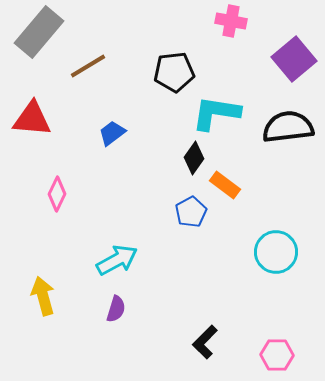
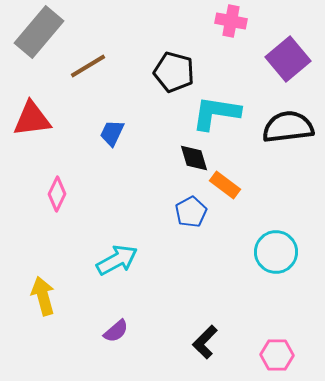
purple square: moved 6 px left
black pentagon: rotated 21 degrees clockwise
red triangle: rotated 12 degrees counterclockwise
blue trapezoid: rotated 28 degrees counterclockwise
black diamond: rotated 52 degrees counterclockwise
purple semicircle: moved 22 px down; rotated 32 degrees clockwise
